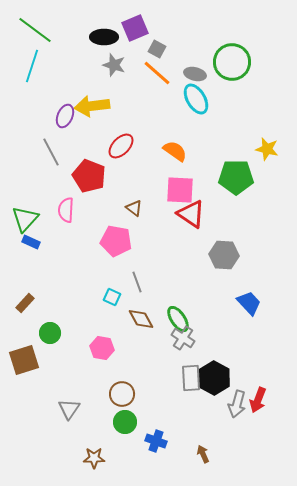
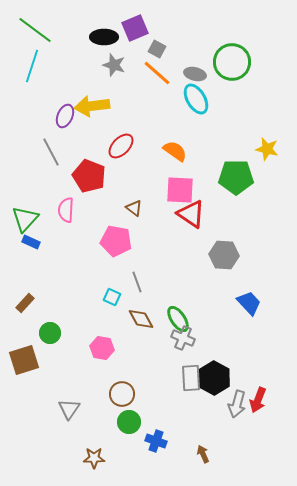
gray cross at (183, 338): rotated 10 degrees counterclockwise
green circle at (125, 422): moved 4 px right
